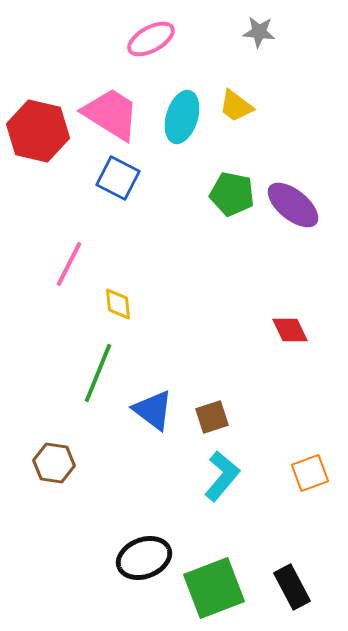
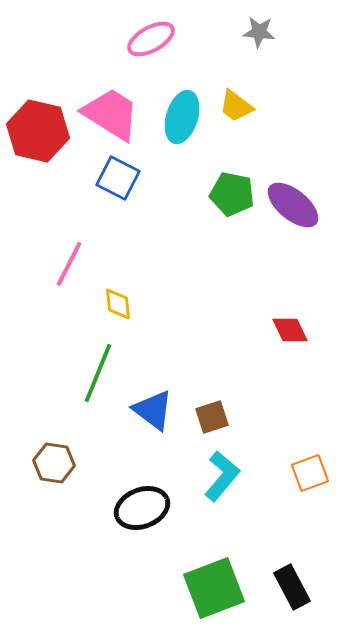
black ellipse: moved 2 px left, 50 px up
